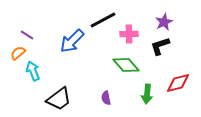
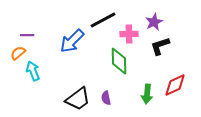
purple star: moved 10 px left
purple line: rotated 32 degrees counterclockwise
green diamond: moved 7 px left, 4 px up; rotated 40 degrees clockwise
red diamond: moved 3 px left, 2 px down; rotated 10 degrees counterclockwise
black trapezoid: moved 19 px right
